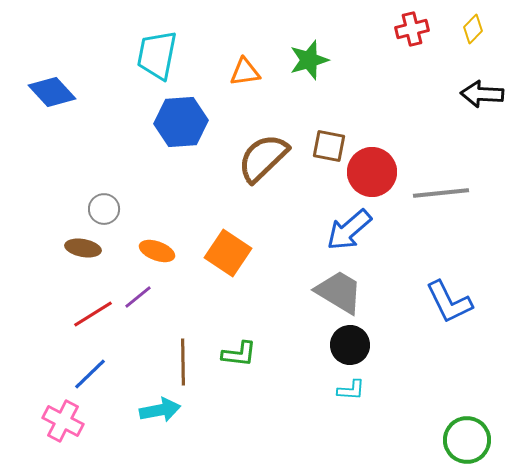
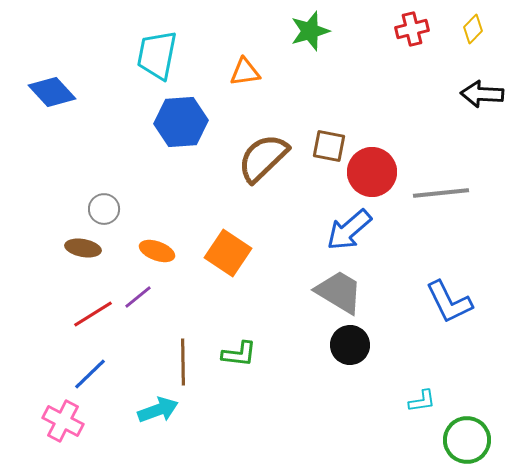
green star: moved 1 px right, 29 px up
cyan L-shape: moved 71 px right, 11 px down; rotated 12 degrees counterclockwise
cyan arrow: moved 2 px left; rotated 9 degrees counterclockwise
